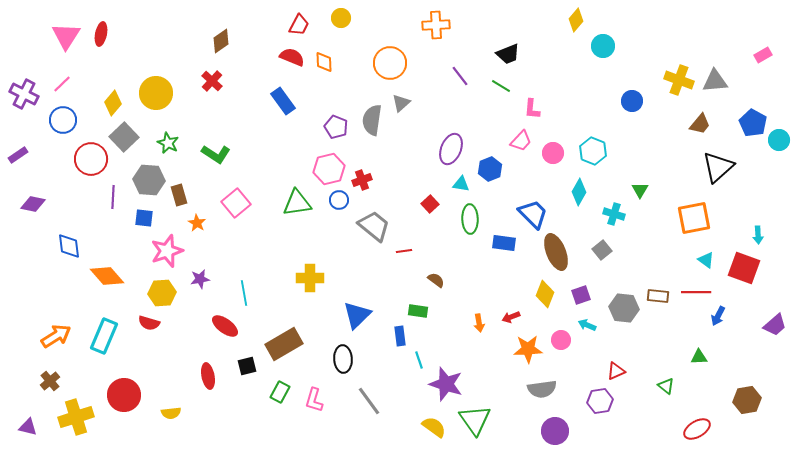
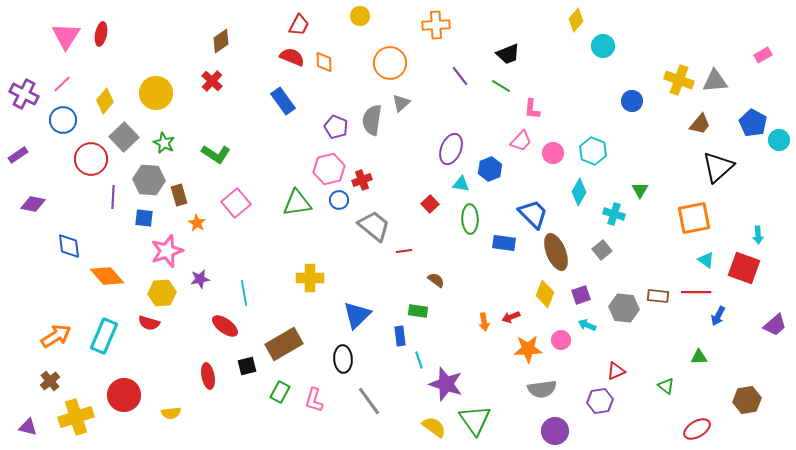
yellow circle at (341, 18): moved 19 px right, 2 px up
yellow diamond at (113, 103): moved 8 px left, 2 px up
green star at (168, 143): moved 4 px left
orange arrow at (479, 323): moved 5 px right, 1 px up
